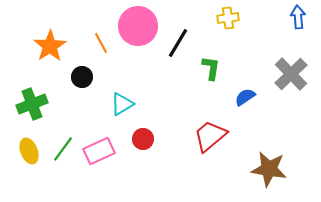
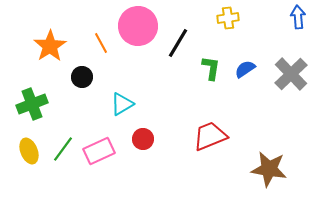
blue semicircle: moved 28 px up
red trapezoid: rotated 18 degrees clockwise
